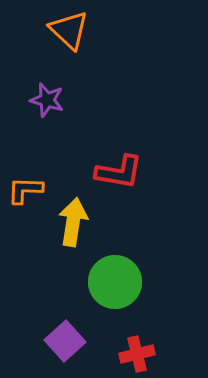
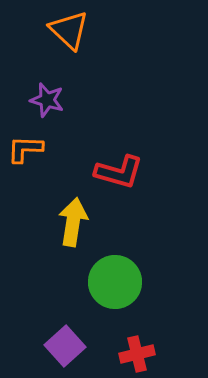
red L-shape: rotated 6 degrees clockwise
orange L-shape: moved 41 px up
purple square: moved 5 px down
